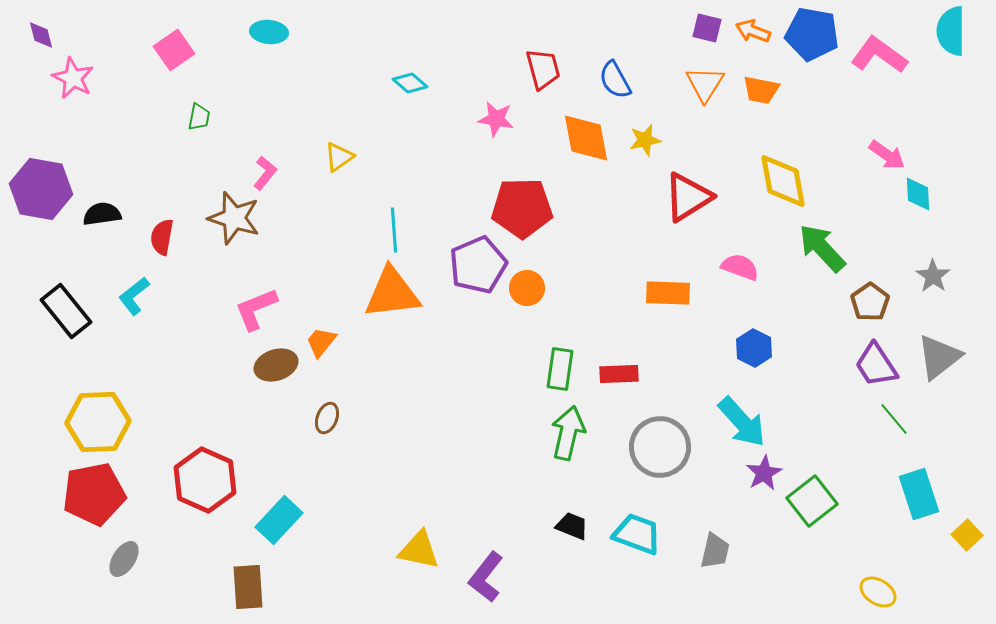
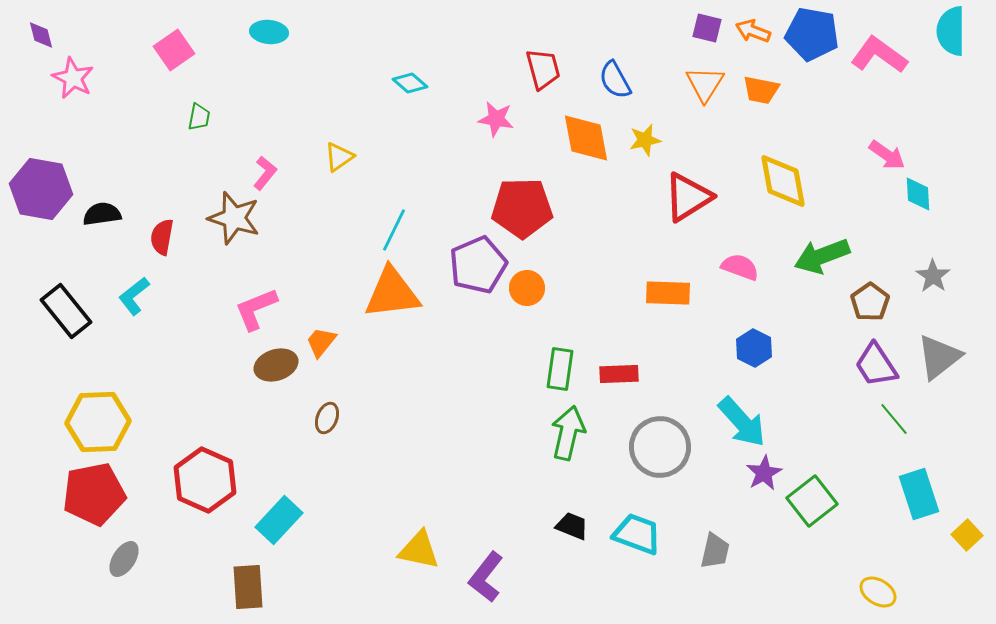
cyan line at (394, 230): rotated 30 degrees clockwise
green arrow at (822, 248): moved 8 px down; rotated 68 degrees counterclockwise
